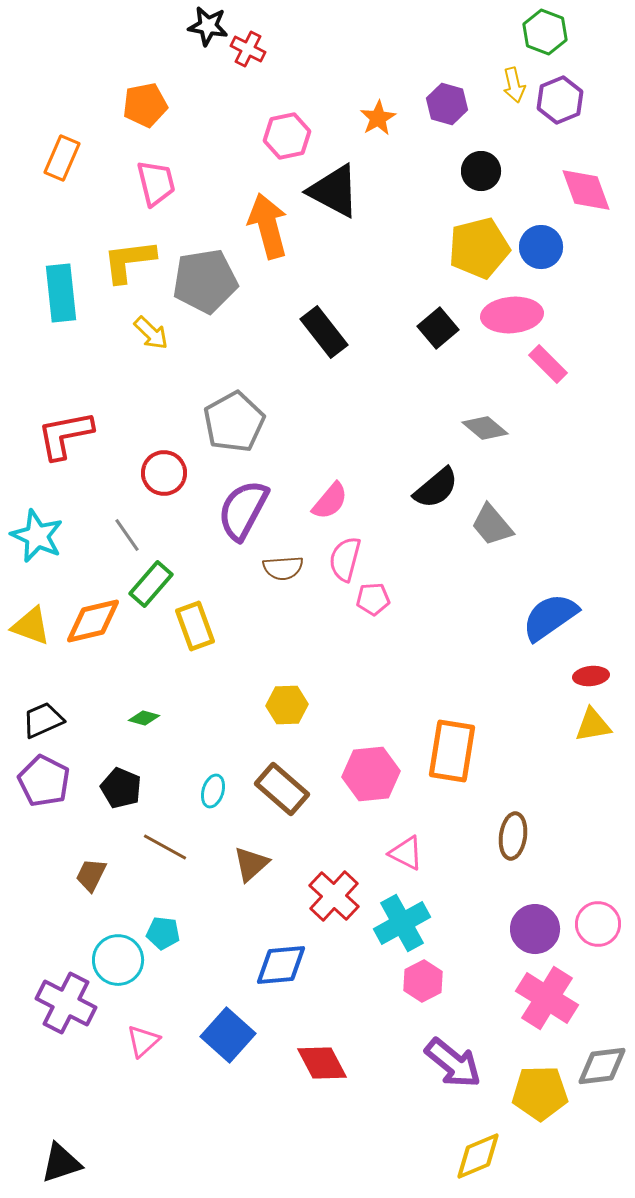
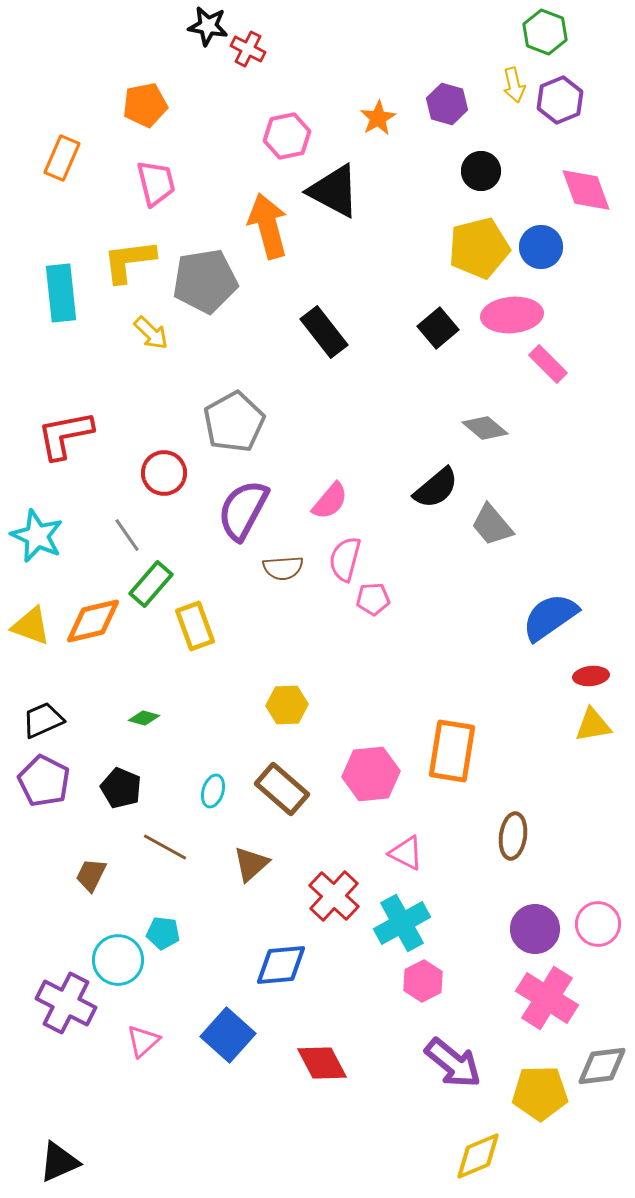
black triangle at (61, 1163): moved 2 px left, 1 px up; rotated 6 degrees counterclockwise
